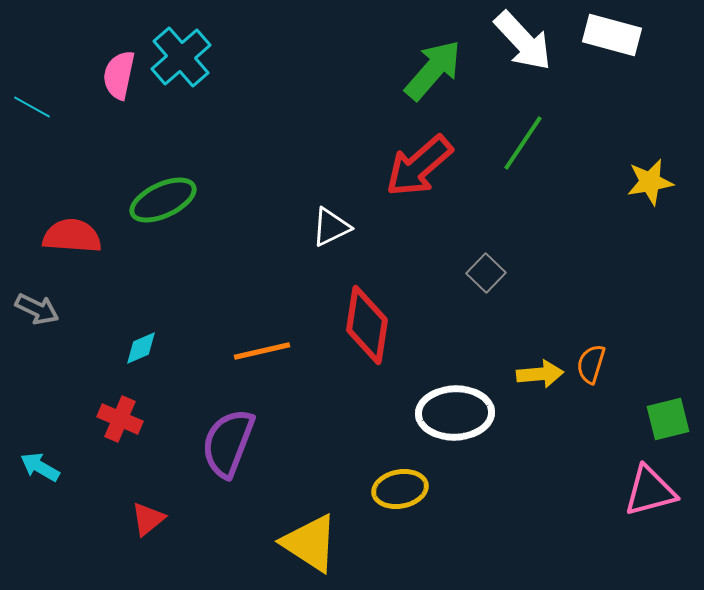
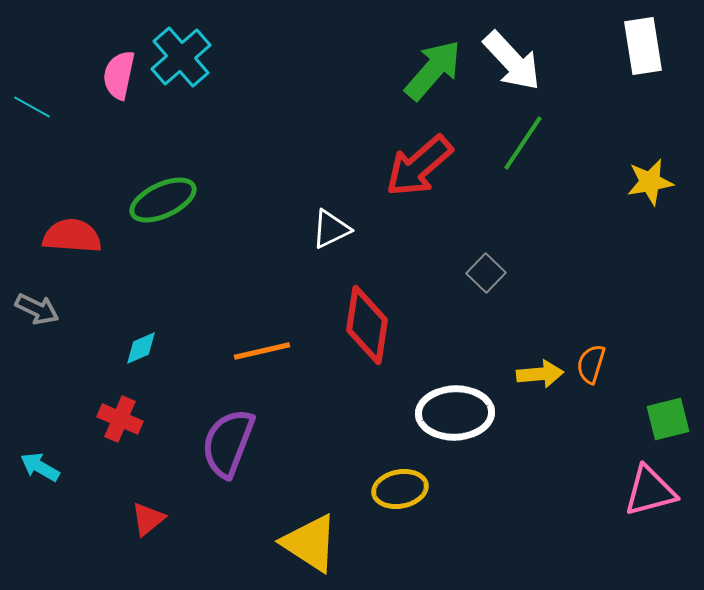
white rectangle: moved 31 px right, 11 px down; rotated 66 degrees clockwise
white arrow: moved 11 px left, 20 px down
white triangle: moved 2 px down
